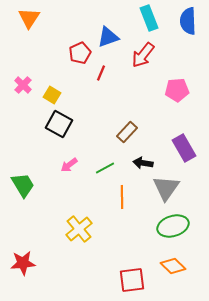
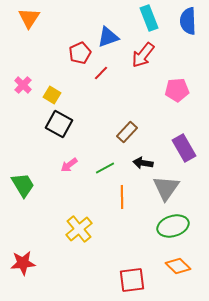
red line: rotated 21 degrees clockwise
orange diamond: moved 5 px right
